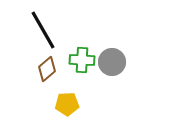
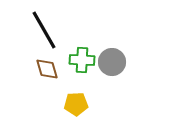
black line: moved 1 px right
brown diamond: rotated 65 degrees counterclockwise
yellow pentagon: moved 9 px right
